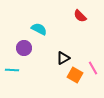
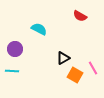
red semicircle: rotated 16 degrees counterclockwise
purple circle: moved 9 px left, 1 px down
cyan line: moved 1 px down
